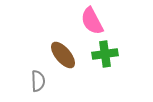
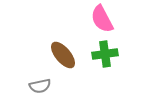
pink semicircle: moved 10 px right, 2 px up
gray semicircle: moved 2 px right, 5 px down; rotated 80 degrees clockwise
